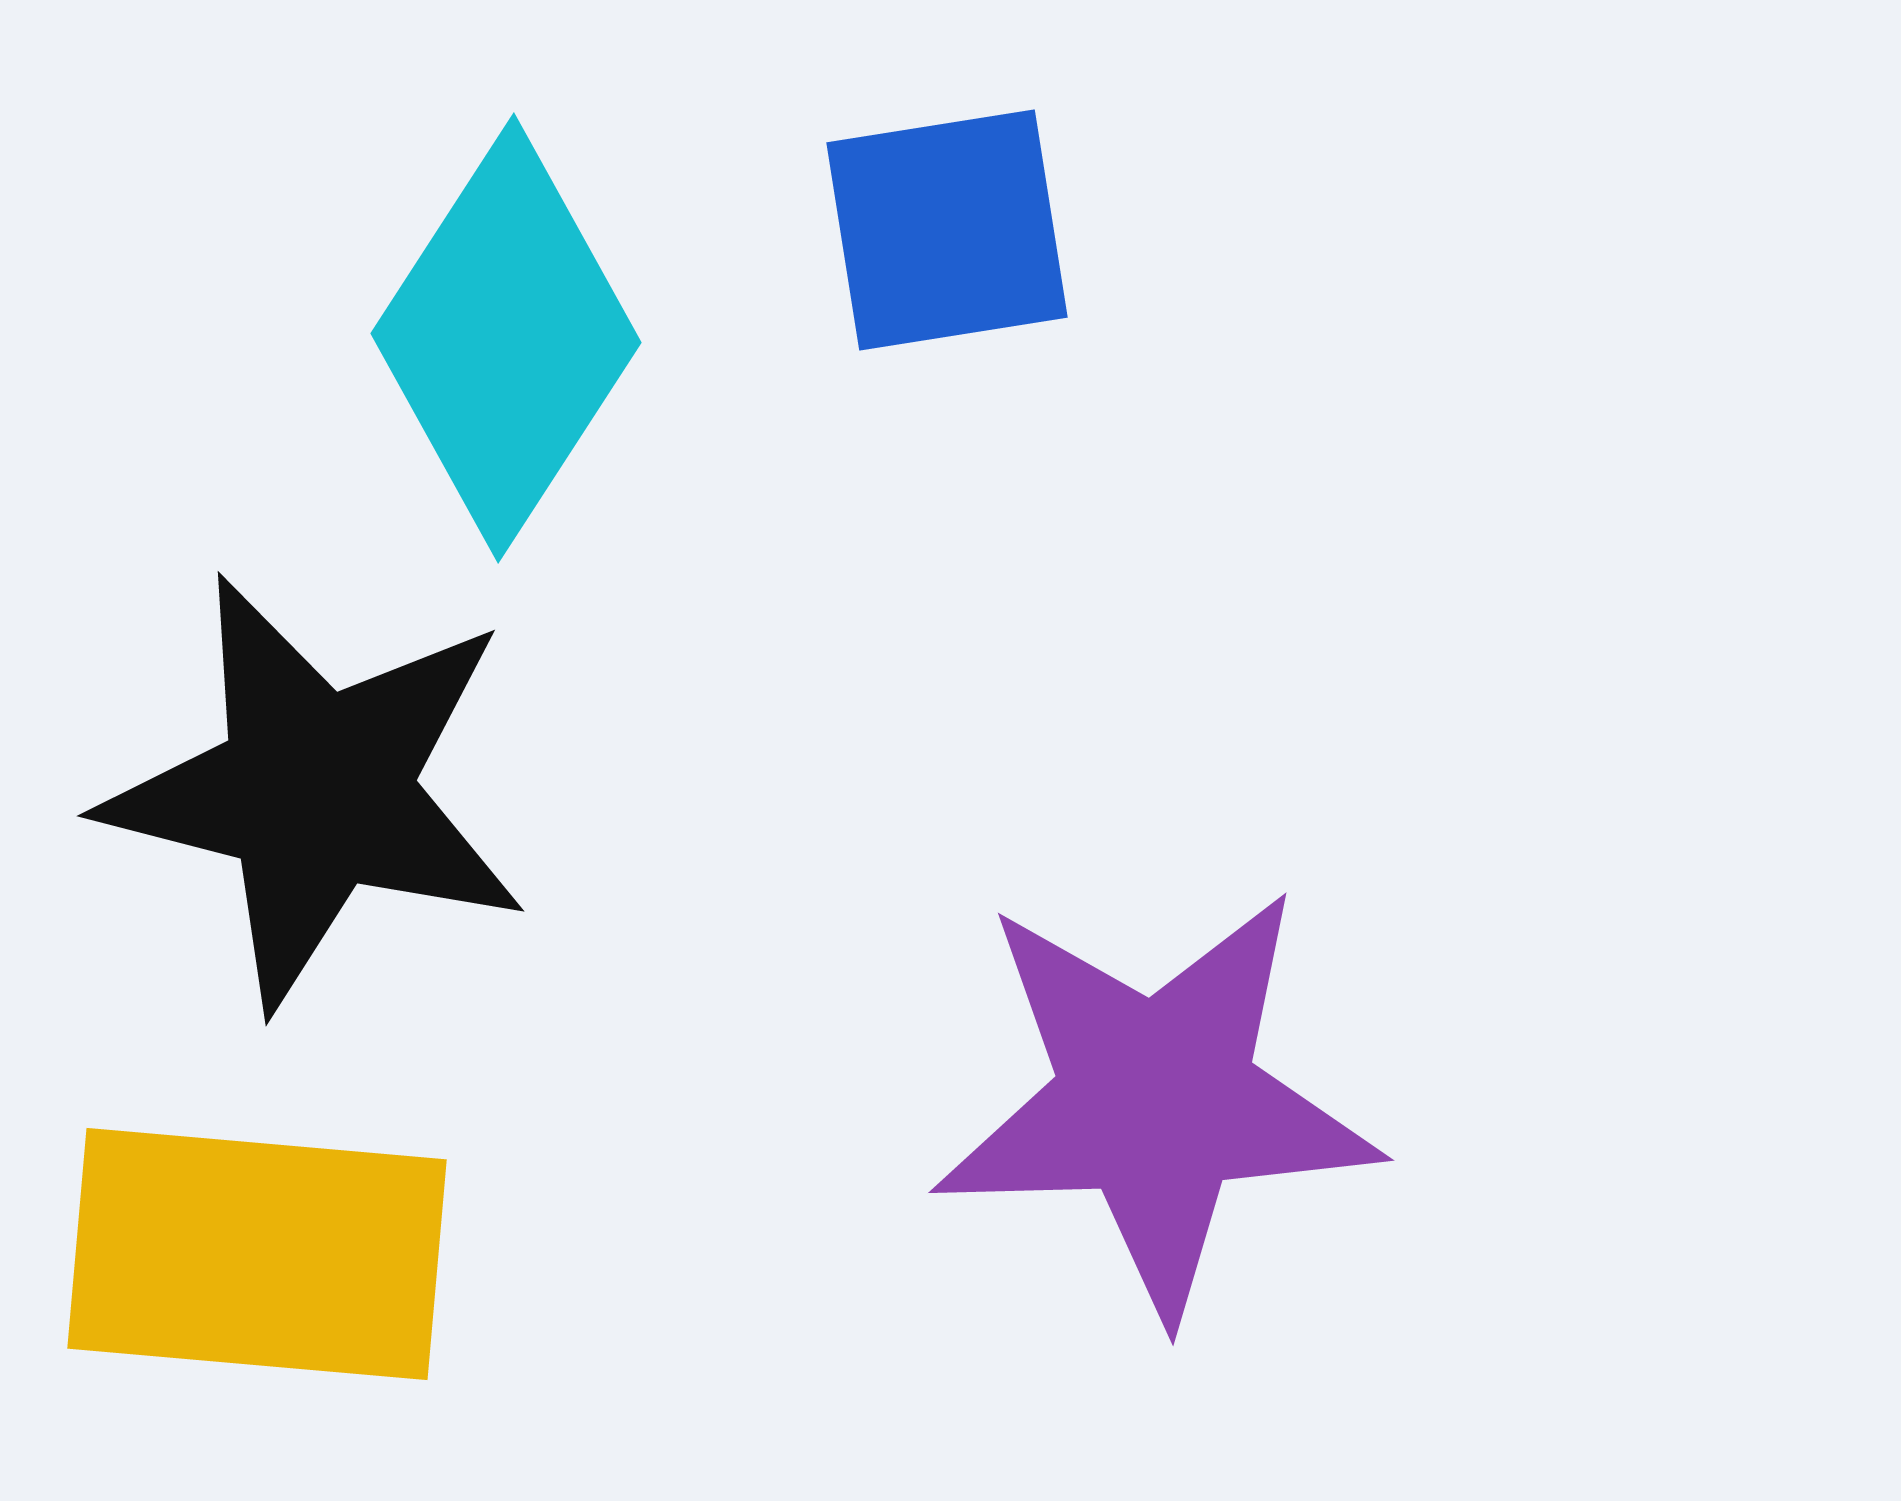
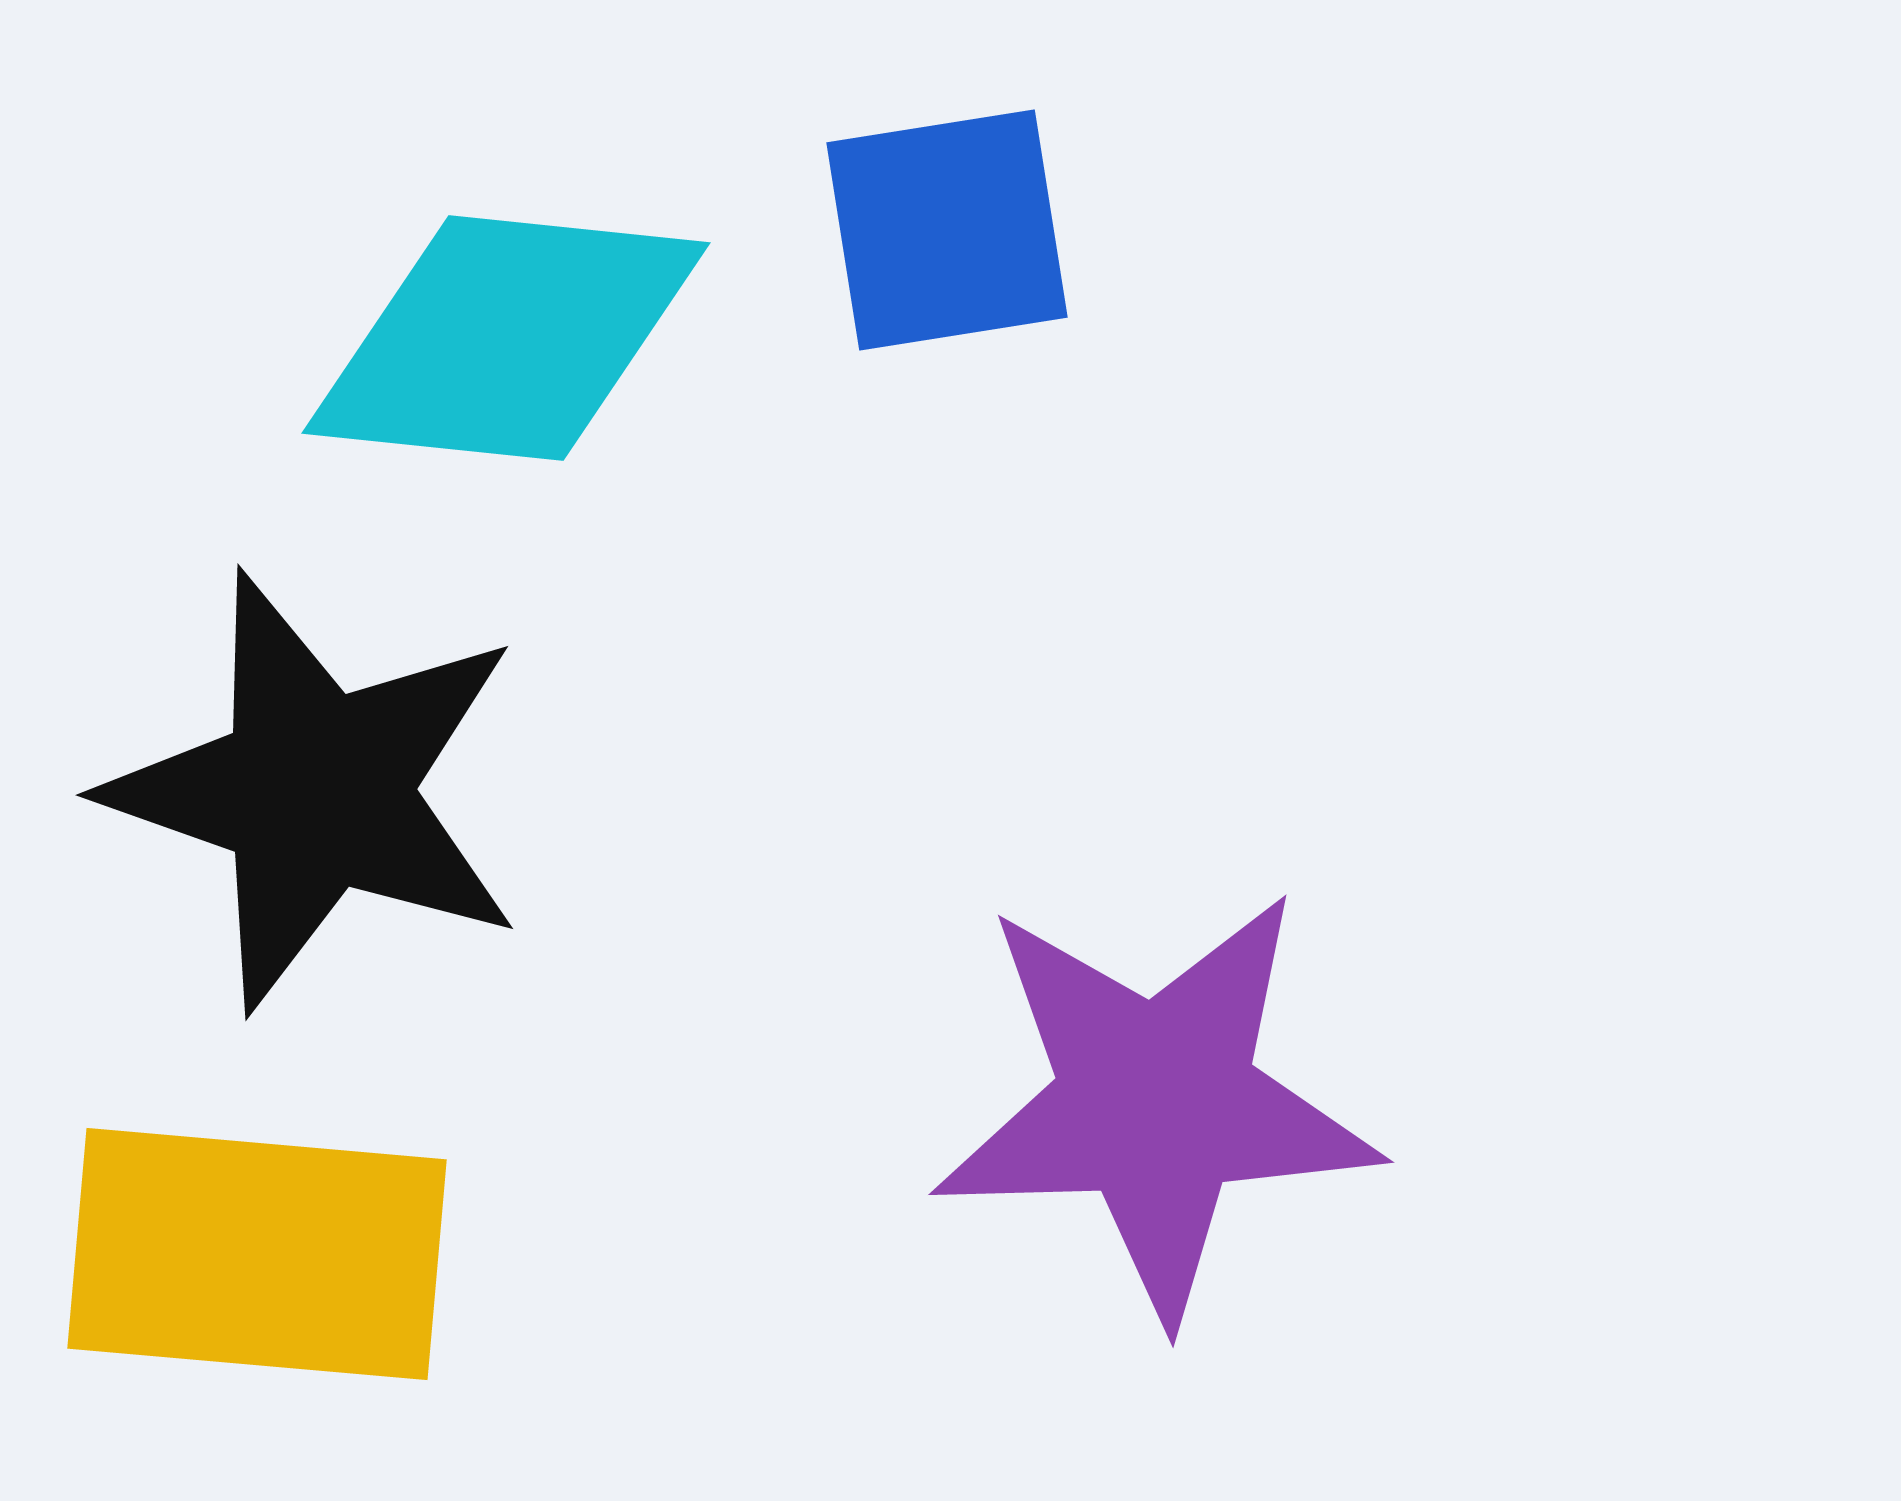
cyan diamond: rotated 63 degrees clockwise
black star: rotated 5 degrees clockwise
purple star: moved 2 px down
